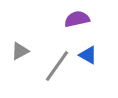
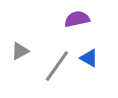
blue triangle: moved 1 px right, 3 px down
